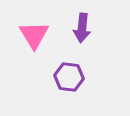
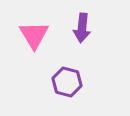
purple hexagon: moved 2 px left, 5 px down; rotated 8 degrees clockwise
